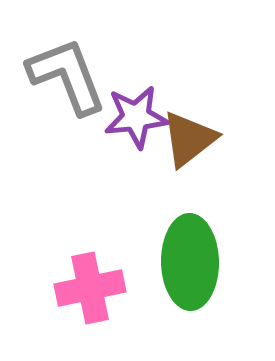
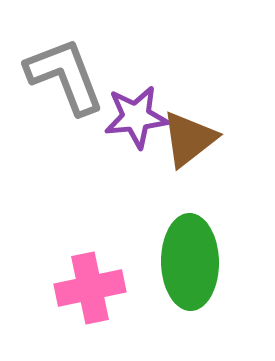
gray L-shape: moved 2 px left
